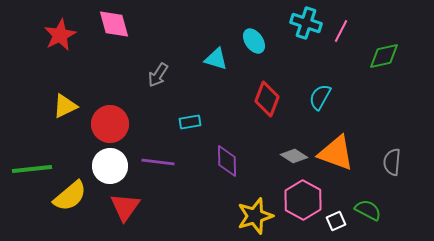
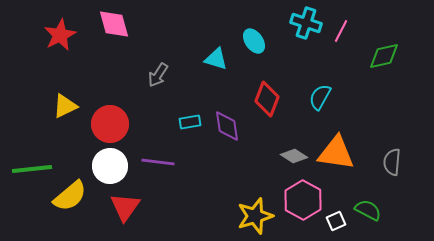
orange triangle: rotated 12 degrees counterclockwise
purple diamond: moved 35 px up; rotated 8 degrees counterclockwise
